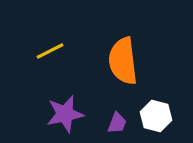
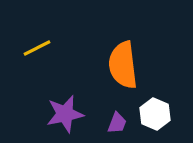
yellow line: moved 13 px left, 3 px up
orange semicircle: moved 4 px down
white hexagon: moved 1 px left, 2 px up; rotated 8 degrees clockwise
